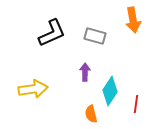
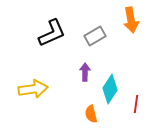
orange arrow: moved 2 px left
gray rectangle: rotated 45 degrees counterclockwise
cyan diamond: moved 2 px up
